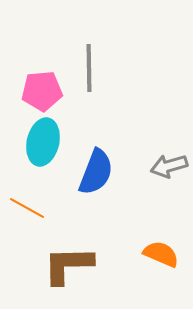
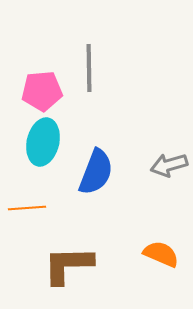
gray arrow: moved 1 px up
orange line: rotated 33 degrees counterclockwise
